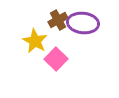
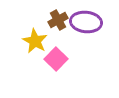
purple ellipse: moved 3 px right, 1 px up
